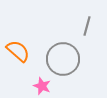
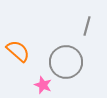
gray circle: moved 3 px right, 3 px down
pink star: moved 1 px right, 1 px up
